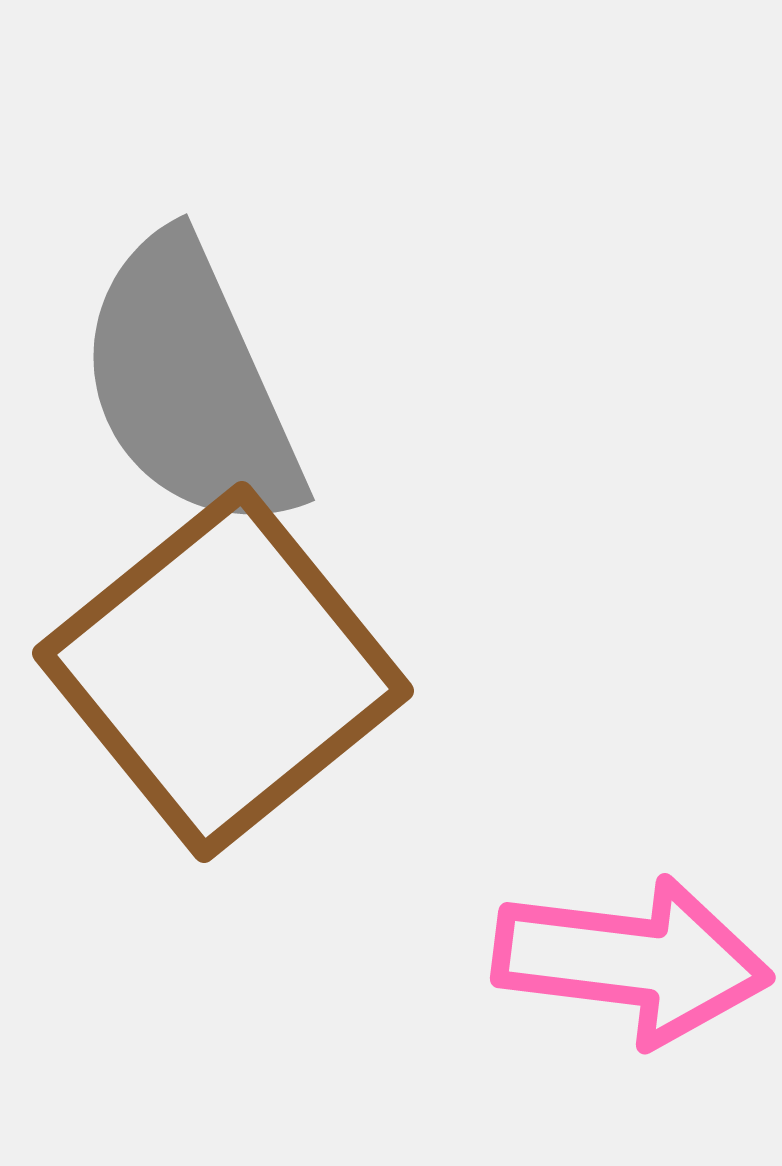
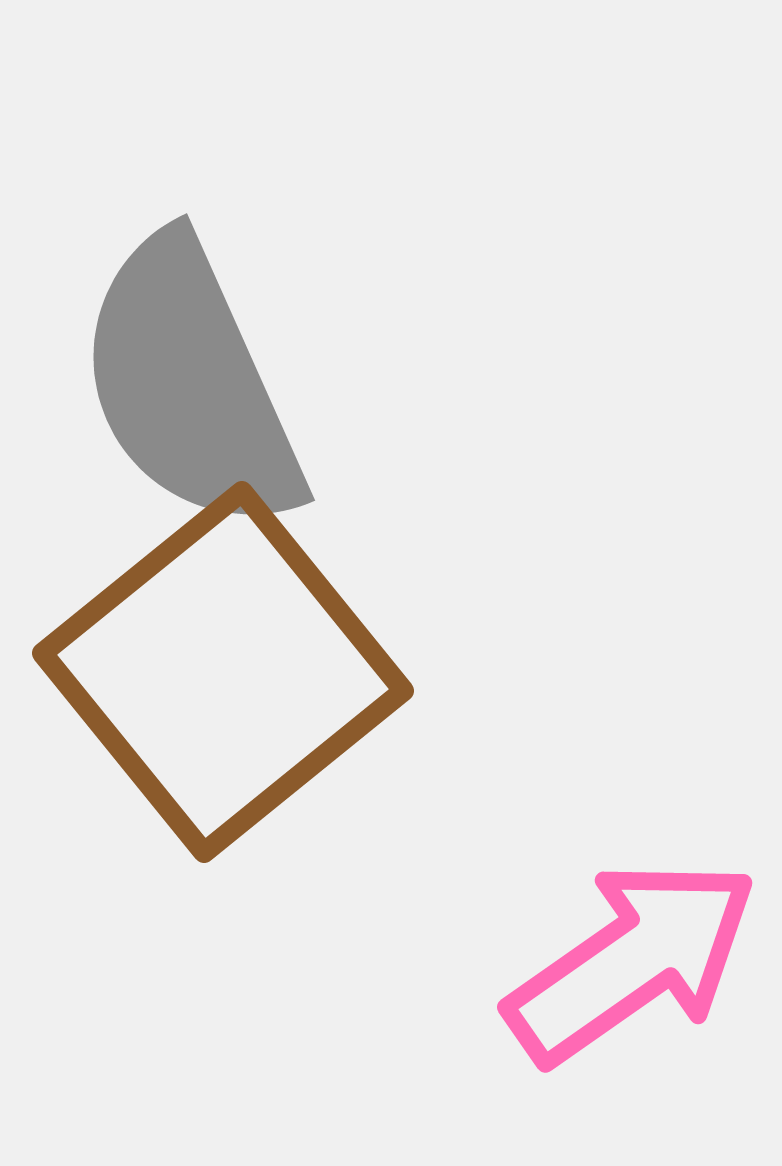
pink arrow: rotated 42 degrees counterclockwise
